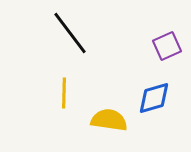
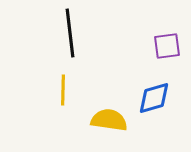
black line: rotated 30 degrees clockwise
purple square: rotated 16 degrees clockwise
yellow line: moved 1 px left, 3 px up
